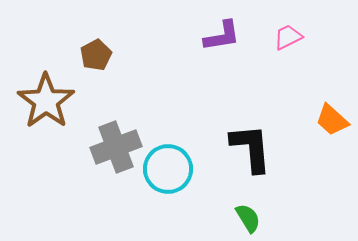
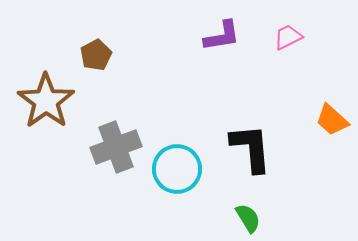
cyan circle: moved 9 px right
